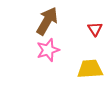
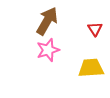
yellow trapezoid: moved 1 px right, 1 px up
